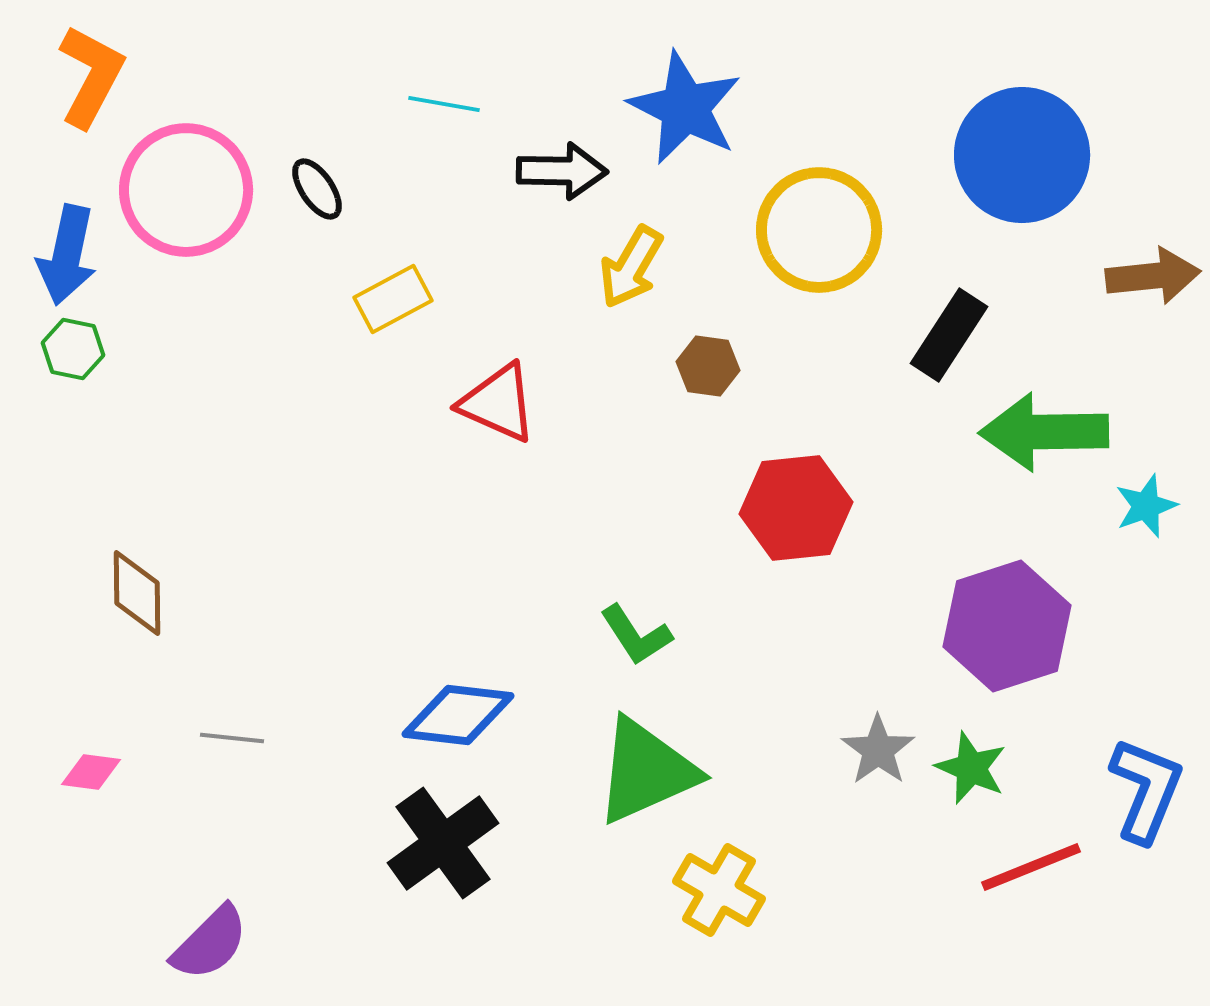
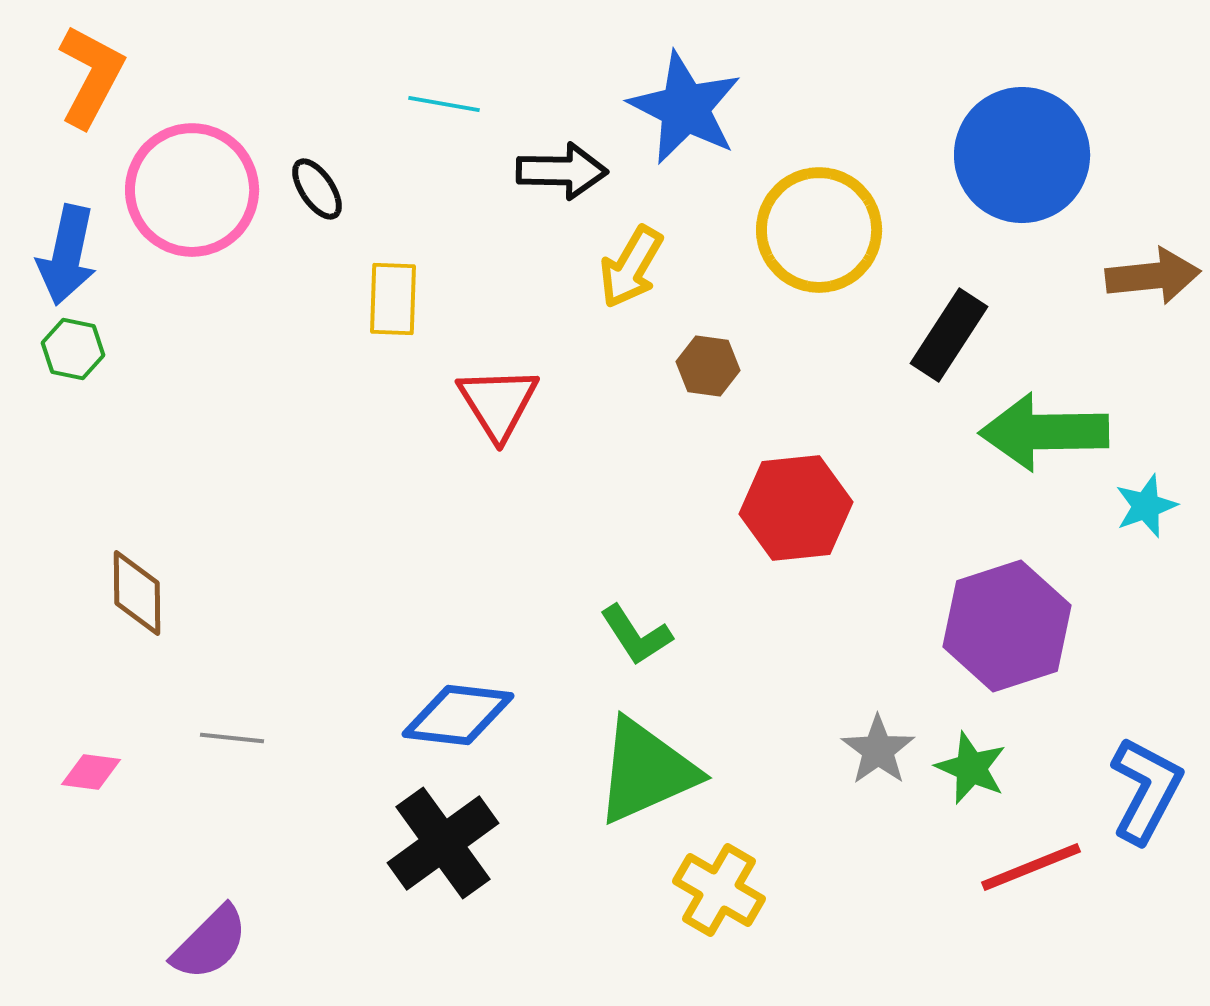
pink circle: moved 6 px right
yellow rectangle: rotated 60 degrees counterclockwise
red triangle: rotated 34 degrees clockwise
blue L-shape: rotated 6 degrees clockwise
